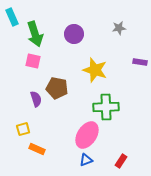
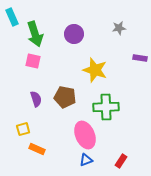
purple rectangle: moved 4 px up
brown pentagon: moved 8 px right, 9 px down
pink ellipse: moved 2 px left; rotated 56 degrees counterclockwise
